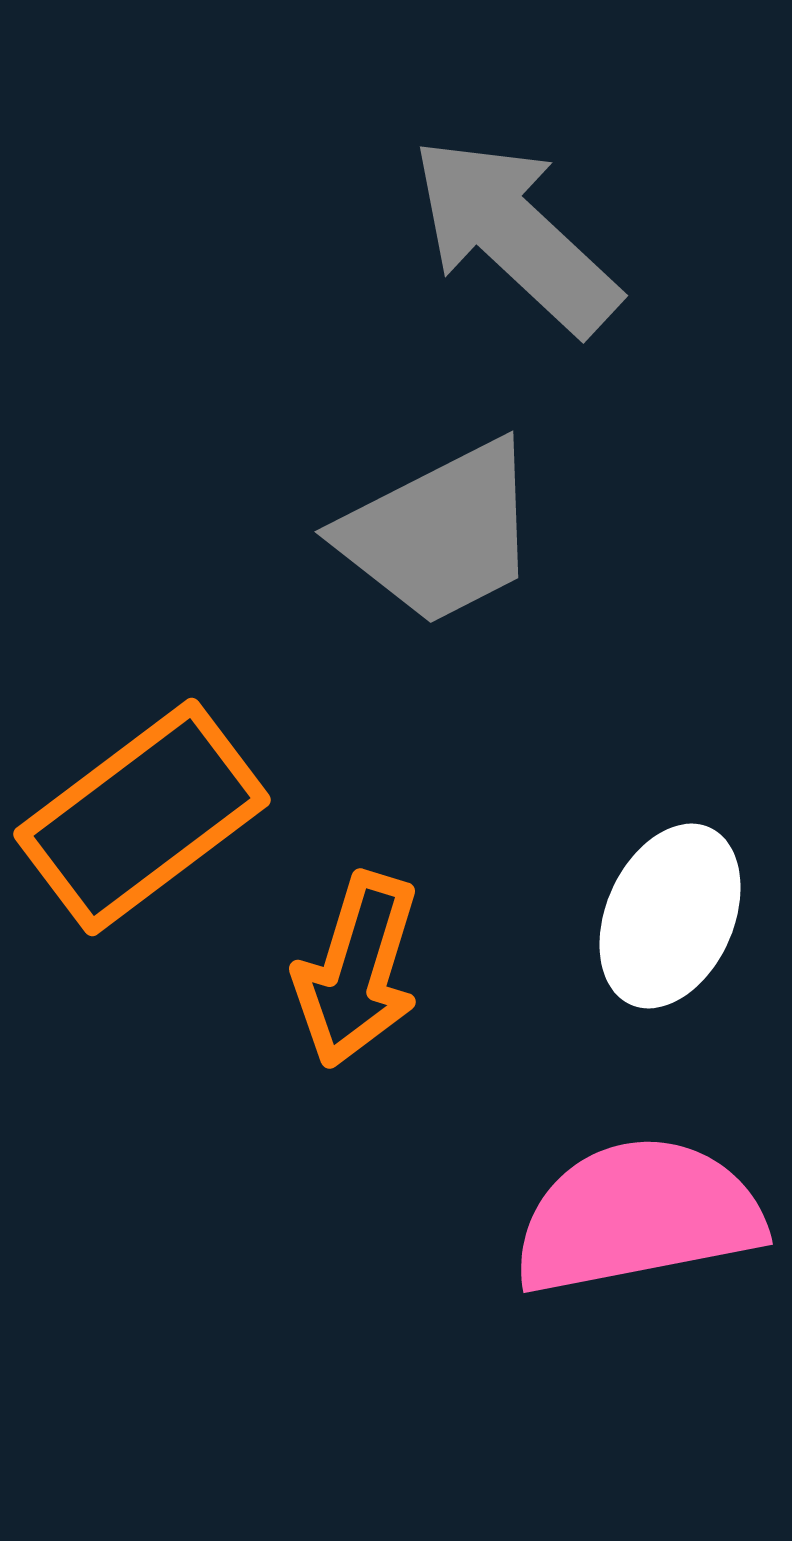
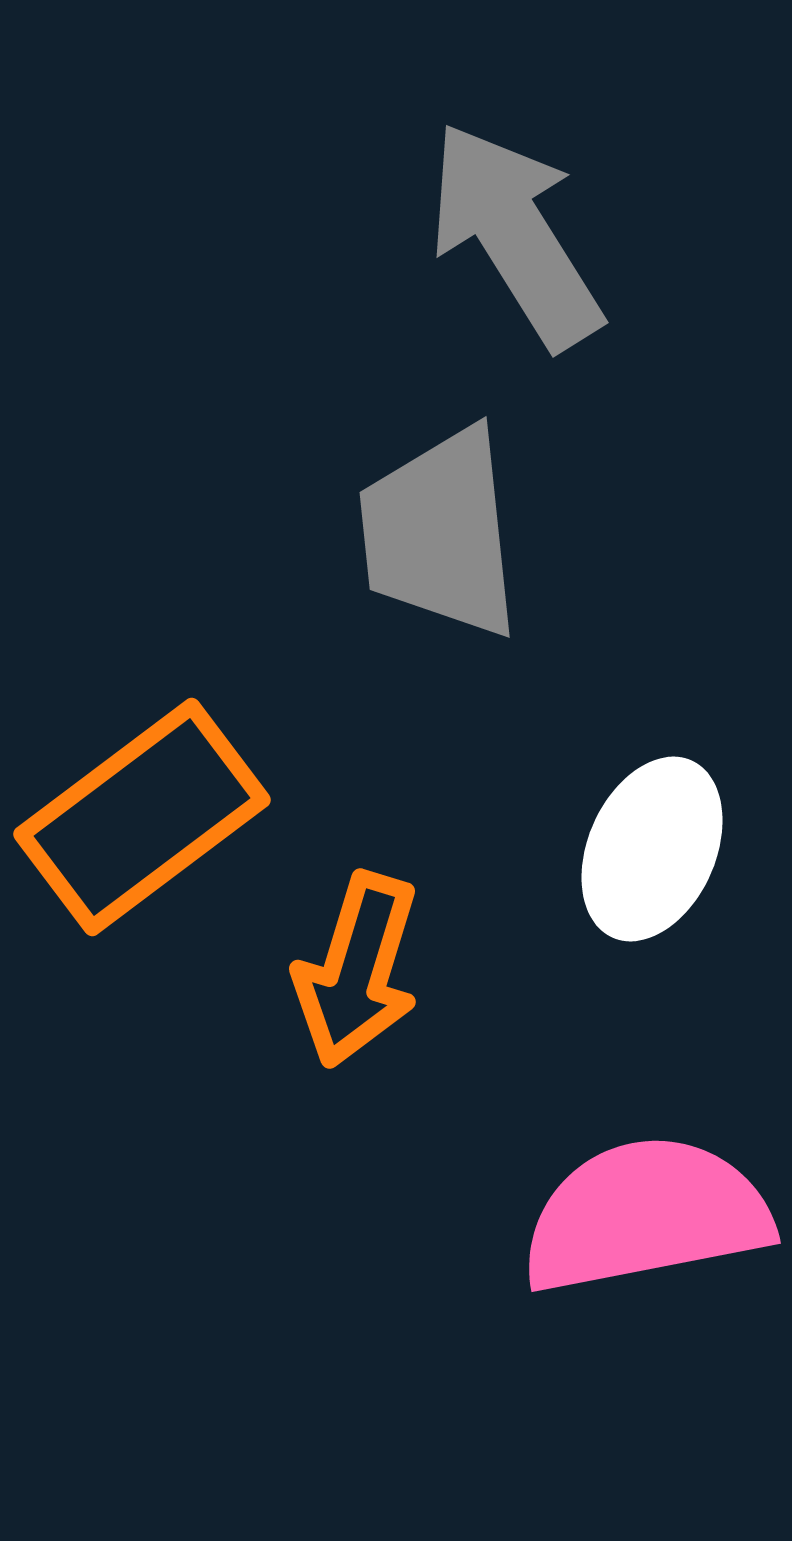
gray arrow: rotated 15 degrees clockwise
gray trapezoid: rotated 111 degrees clockwise
white ellipse: moved 18 px left, 67 px up
pink semicircle: moved 8 px right, 1 px up
